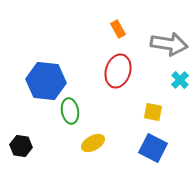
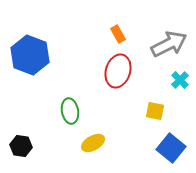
orange rectangle: moved 5 px down
gray arrow: rotated 36 degrees counterclockwise
blue hexagon: moved 16 px left, 26 px up; rotated 15 degrees clockwise
yellow square: moved 2 px right, 1 px up
blue square: moved 18 px right; rotated 12 degrees clockwise
